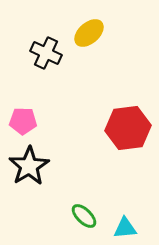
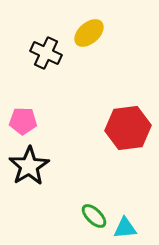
green ellipse: moved 10 px right
